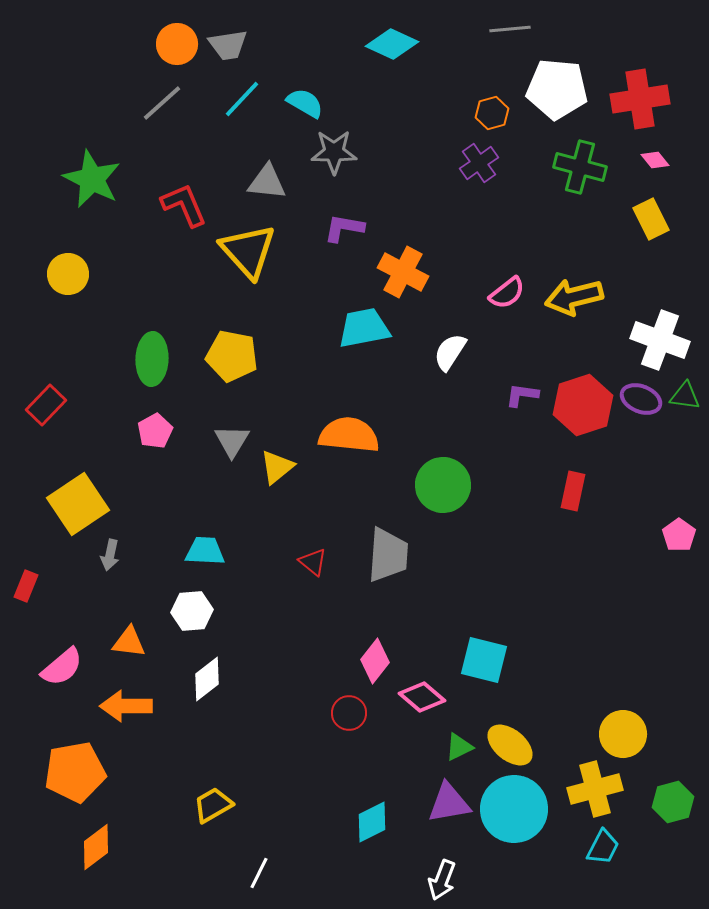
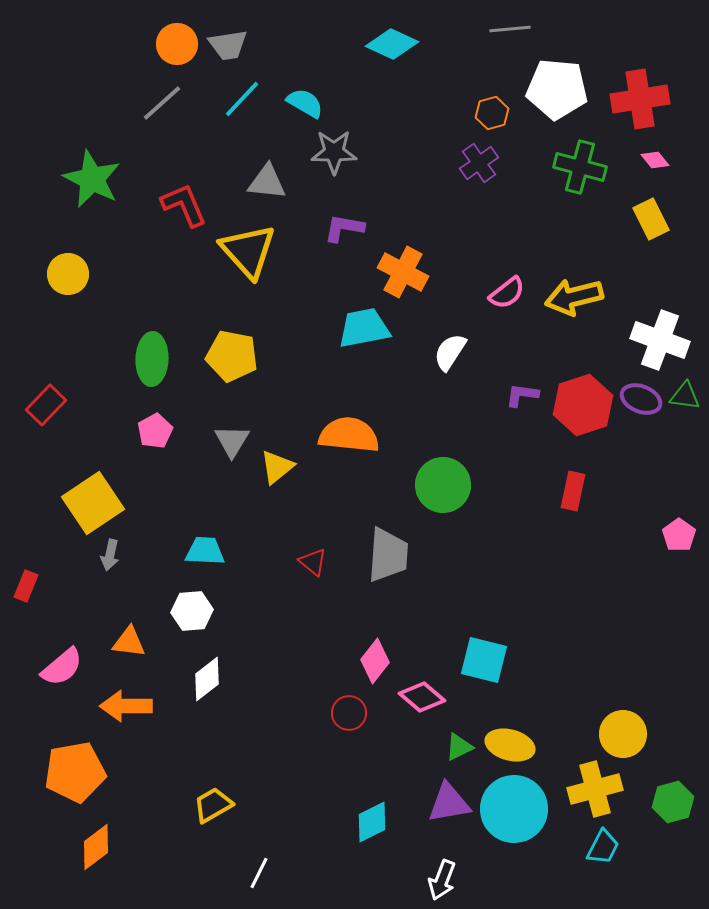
yellow square at (78, 504): moved 15 px right, 1 px up
yellow ellipse at (510, 745): rotated 24 degrees counterclockwise
